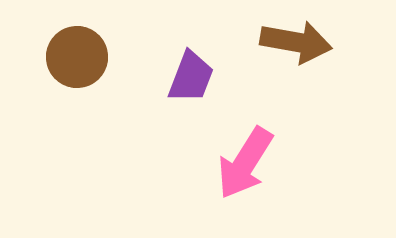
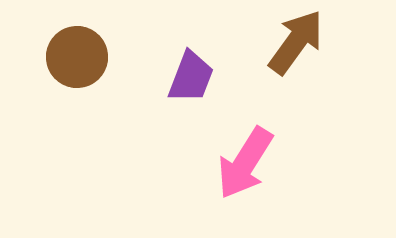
brown arrow: rotated 64 degrees counterclockwise
